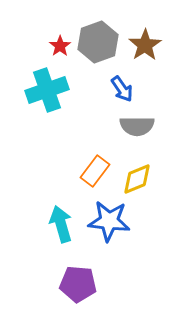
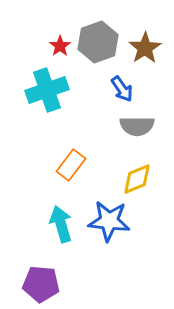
brown star: moved 3 px down
orange rectangle: moved 24 px left, 6 px up
purple pentagon: moved 37 px left
